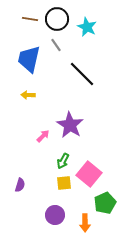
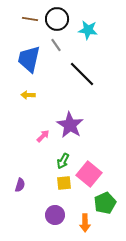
cyan star: moved 1 px right, 3 px down; rotated 18 degrees counterclockwise
